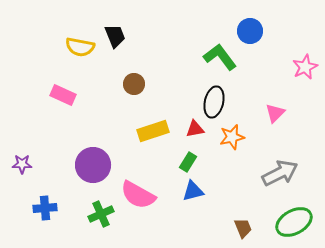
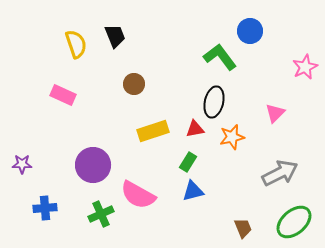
yellow semicircle: moved 4 px left, 3 px up; rotated 120 degrees counterclockwise
green ellipse: rotated 12 degrees counterclockwise
